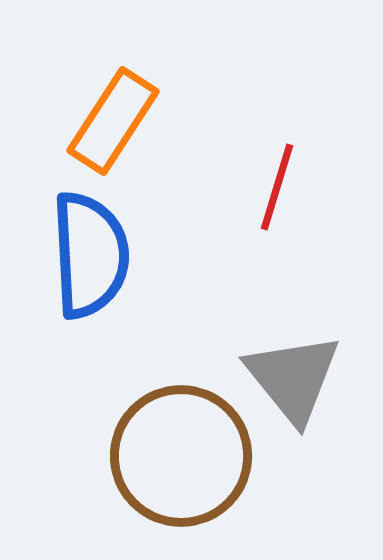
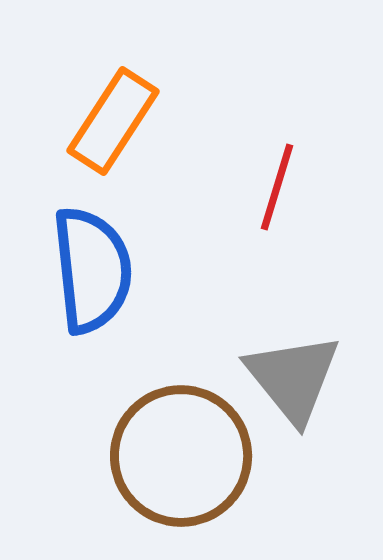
blue semicircle: moved 2 px right, 15 px down; rotated 3 degrees counterclockwise
